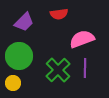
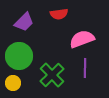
green cross: moved 6 px left, 5 px down
